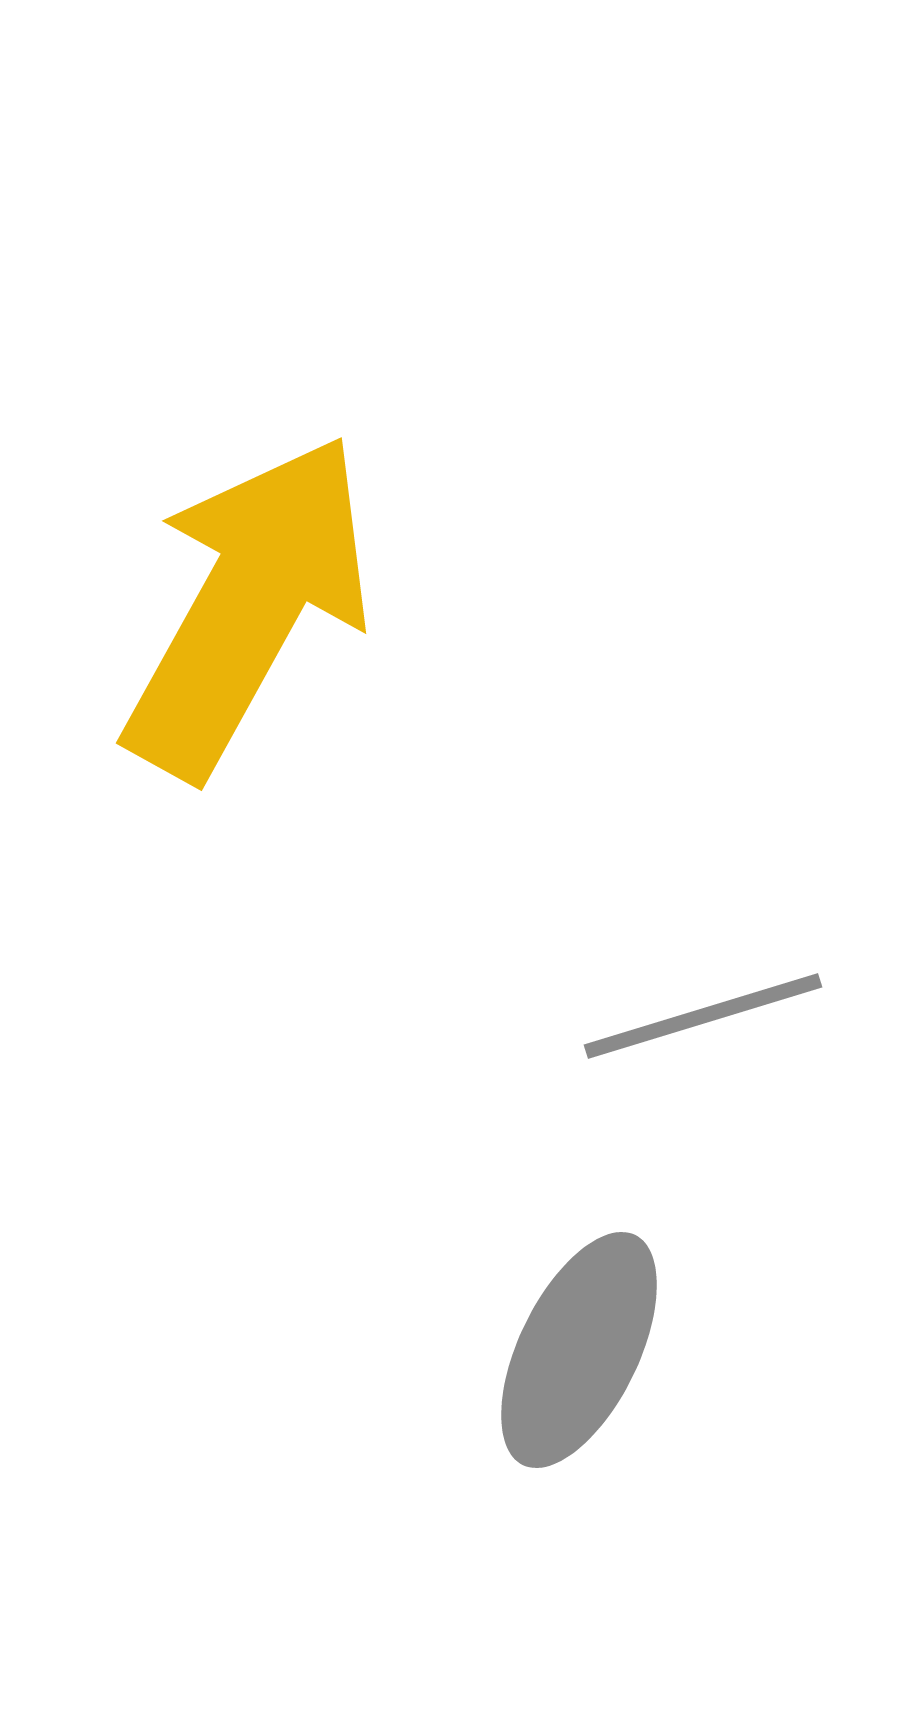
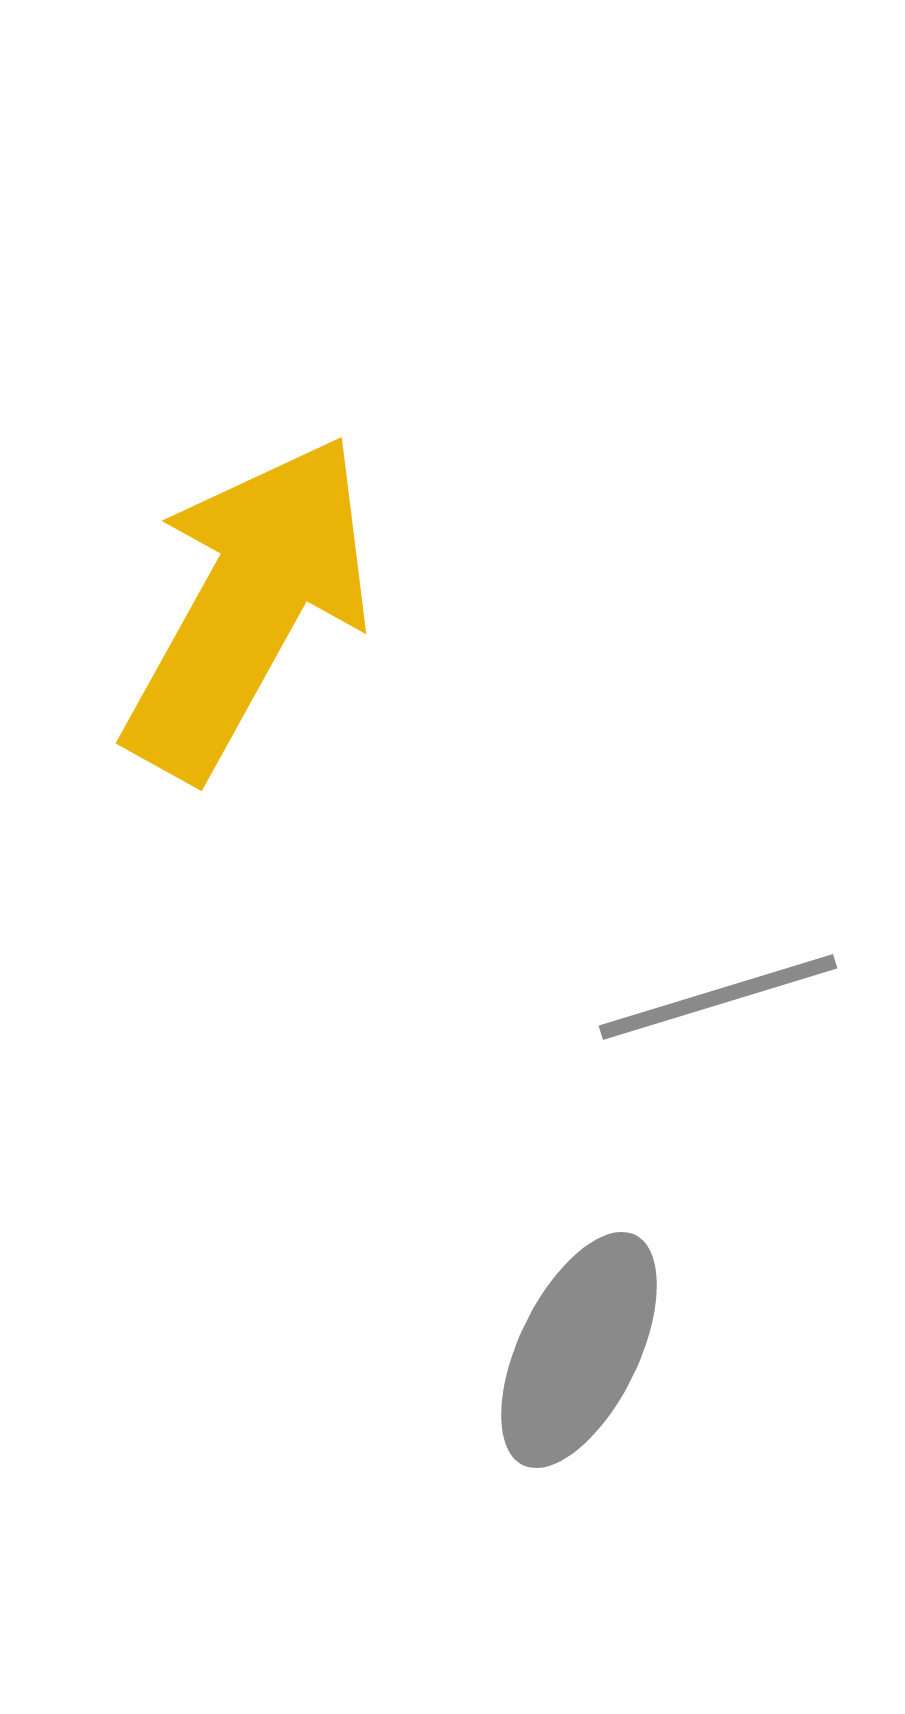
gray line: moved 15 px right, 19 px up
